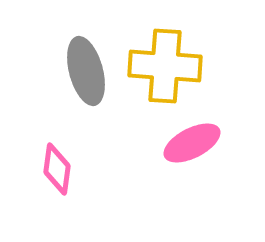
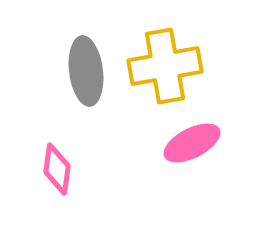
yellow cross: rotated 14 degrees counterclockwise
gray ellipse: rotated 8 degrees clockwise
